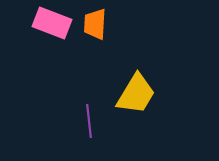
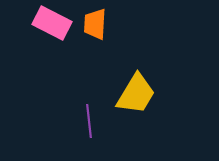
pink rectangle: rotated 6 degrees clockwise
